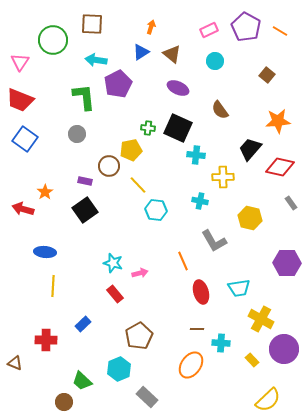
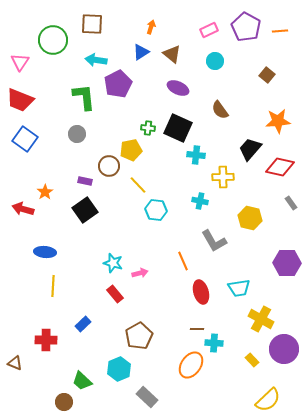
orange line at (280, 31): rotated 35 degrees counterclockwise
cyan cross at (221, 343): moved 7 px left
